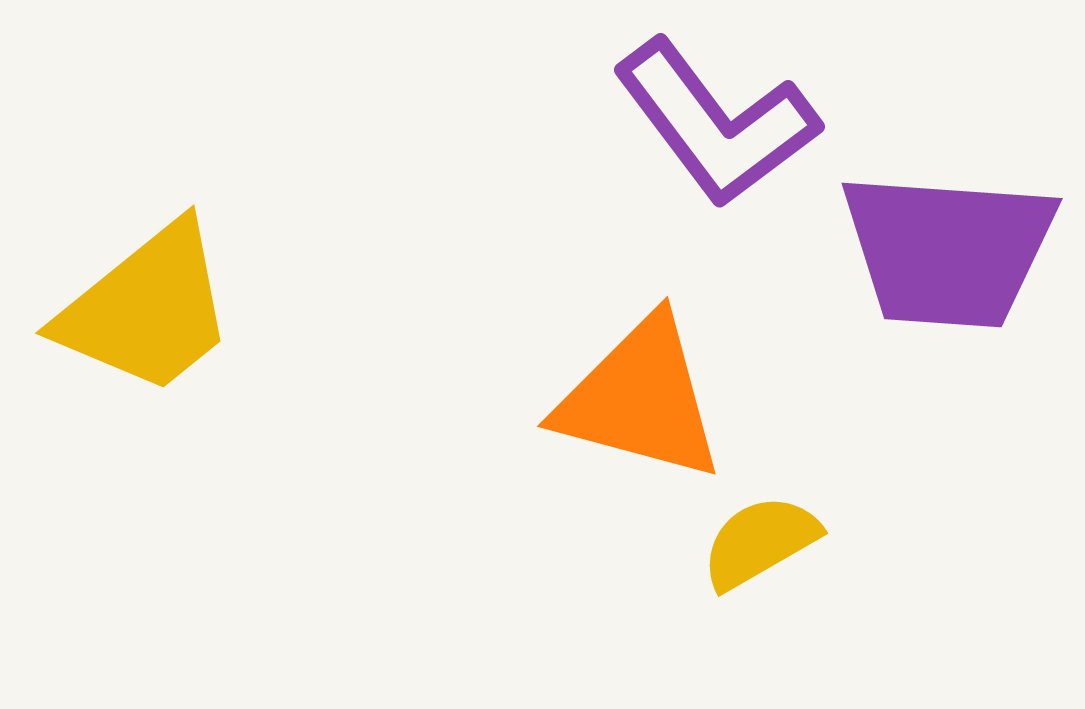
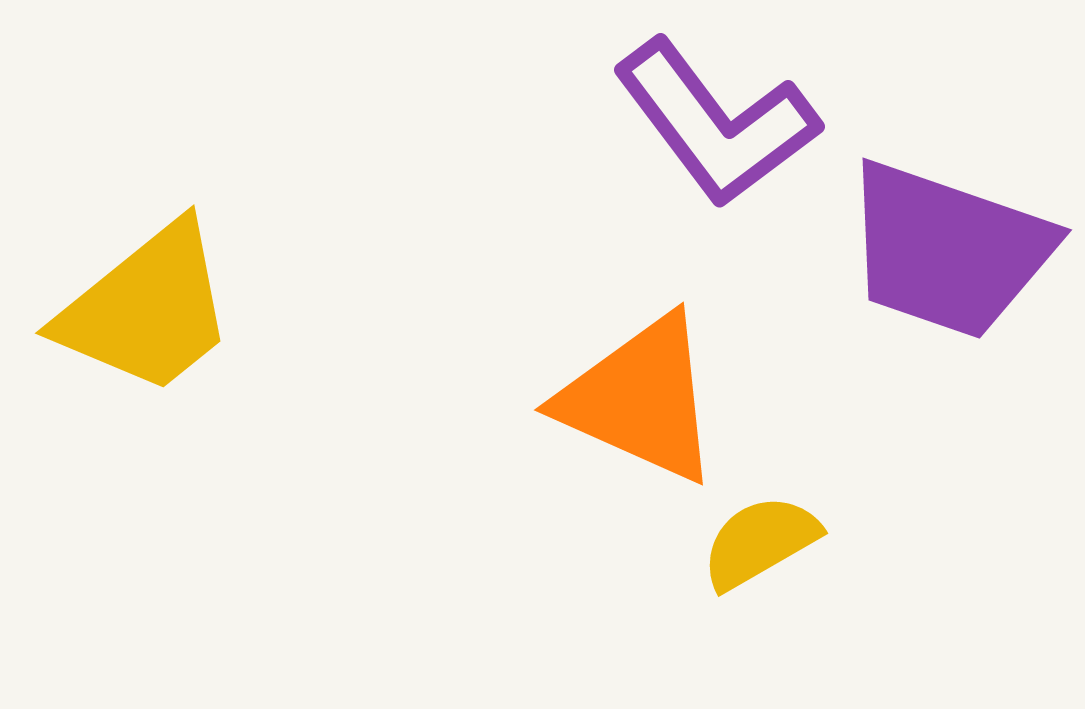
purple trapezoid: rotated 15 degrees clockwise
orange triangle: rotated 9 degrees clockwise
